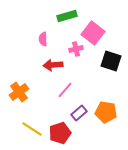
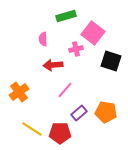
green rectangle: moved 1 px left
red pentagon: rotated 20 degrees clockwise
